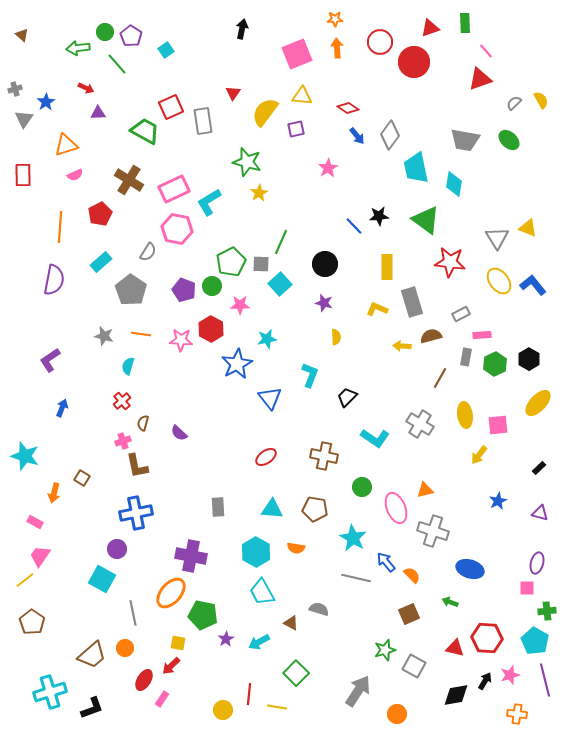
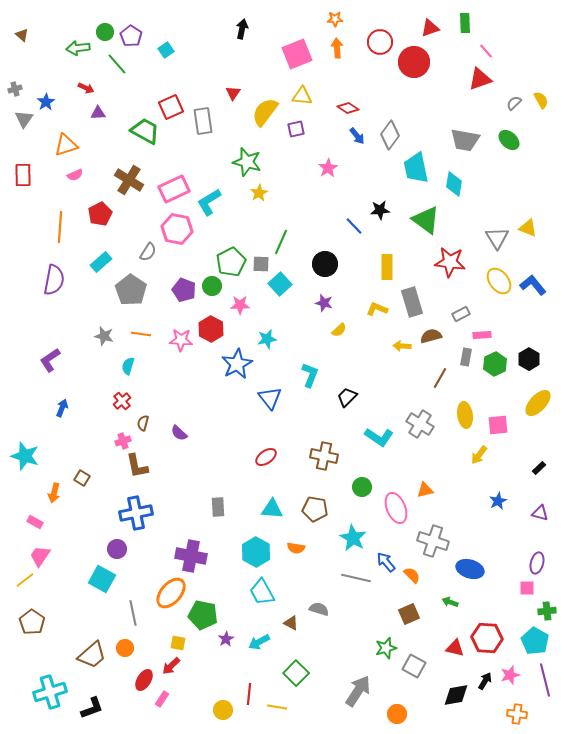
black star at (379, 216): moved 1 px right, 6 px up
yellow semicircle at (336, 337): moved 3 px right, 7 px up; rotated 49 degrees clockwise
cyan L-shape at (375, 438): moved 4 px right, 1 px up
gray cross at (433, 531): moved 10 px down
green star at (385, 650): moved 1 px right, 2 px up
